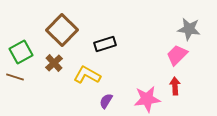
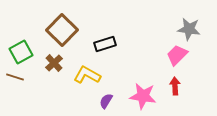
pink star: moved 4 px left, 3 px up; rotated 16 degrees clockwise
